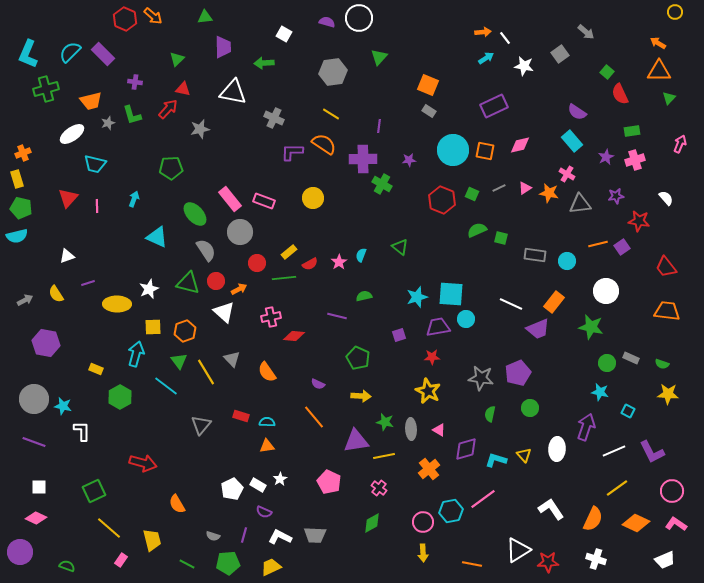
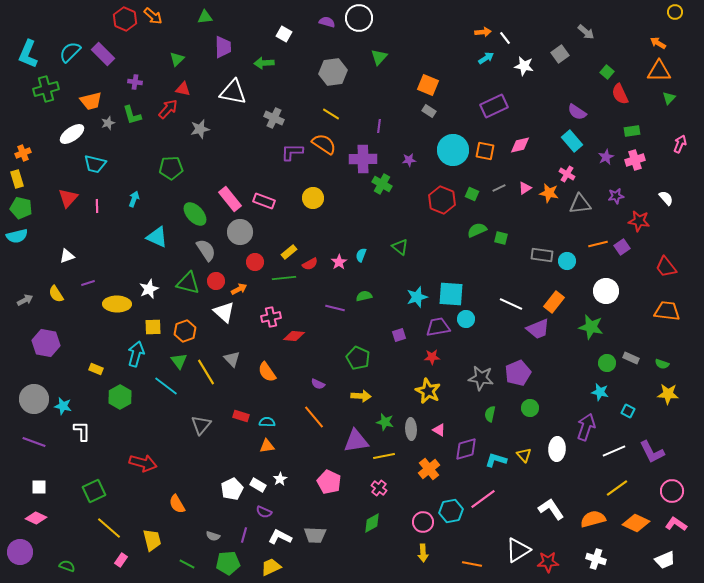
gray rectangle at (535, 255): moved 7 px right
red circle at (257, 263): moved 2 px left, 1 px up
purple line at (337, 316): moved 2 px left, 8 px up
orange semicircle at (593, 519): rotated 130 degrees counterclockwise
